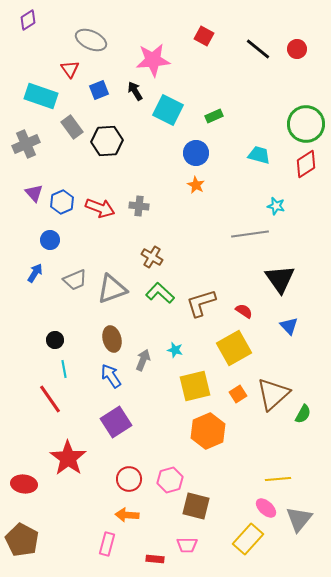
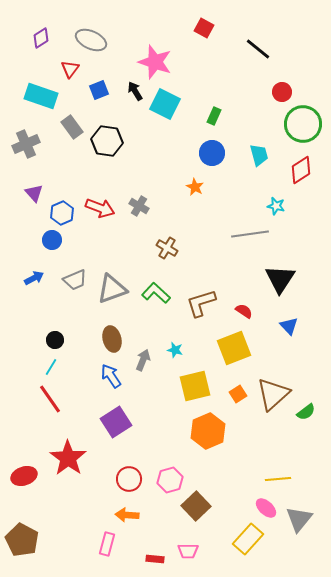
purple diamond at (28, 20): moved 13 px right, 18 px down
red square at (204, 36): moved 8 px up
red circle at (297, 49): moved 15 px left, 43 px down
pink star at (153, 60): moved 2 px right, 2 px down; rotated 24 degrees clockwise
red triangle at (70, 69): rotated 12 degrees clockwise
cyan square at (168, 110): moved 3 px left, 6 px up
green rectangle at (214, 116): rotated 42 degrees counterclockwise
green circle at (306, 124): moved 3 px left
black hexagon at (107, 141): rotated 12 degrees clockwise
blue circle at (196, 153): moved 16 px right
cyan trapezoid at (259, 155): rotated 60 degrees clockwise
red diamond at (306, 164): moved 5 px left, 6 px down
orange star at (196, 185): moved 1 px left, 2 px down
blue hexagon at (62, 202): moved 11 px down
gray cross at (139, 206): rotated 24 degrees clockwise
blue circle at (50, 240): moved 2 px right
brown cross at (152, 257): moved 15 px right, 9 px up
blue arrow at (35, 273): moved 1 px left, 5 px down; rotated 30 degrees clockwise
black triangle at (280, 279): rotated 8 degrees clockwise
green L-shape at (160, 293): moved 4 px left
yellow square at (234, 348): rotated 8 degrees clockwise
cyan line at (64, 369): moved 13 px left, 2 px up; rotated 42 degrees clockwise
green semicircle at (303, 414): moved 3 px right, 2 px up; rotated 24 degrees clockwise
red ellipse at (24, 484): moved 8 px up; rotated 25 degrees counterclockwise
brown square at (196, 506): rotated 32 degrees clockwise
pink trapezoid at (187, 545): moved 1 px right, 6 px down
